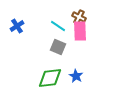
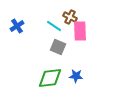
brown cross: moved 9 px left
cyan line: moved 4 px left
blue star: rotated 24 degrees counterclockwise
